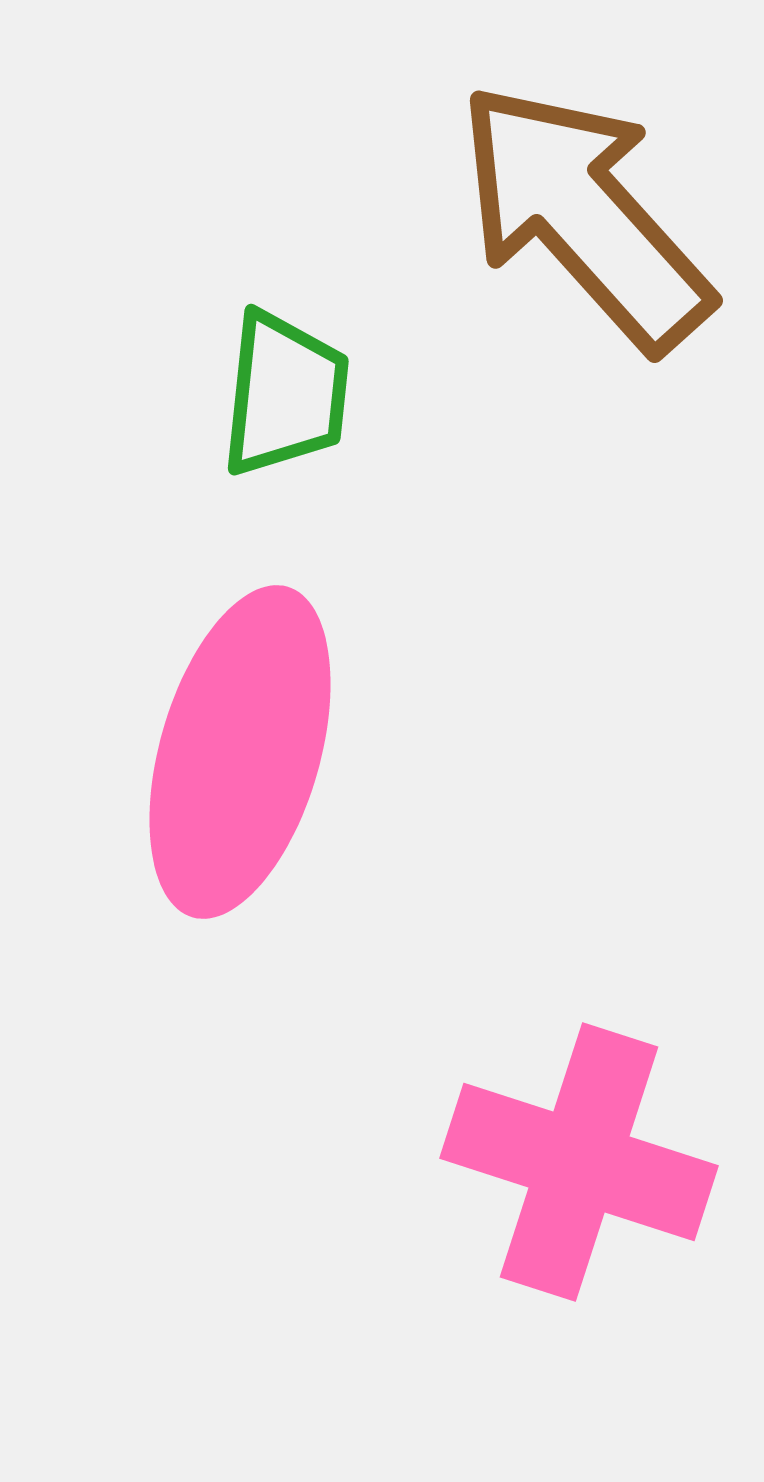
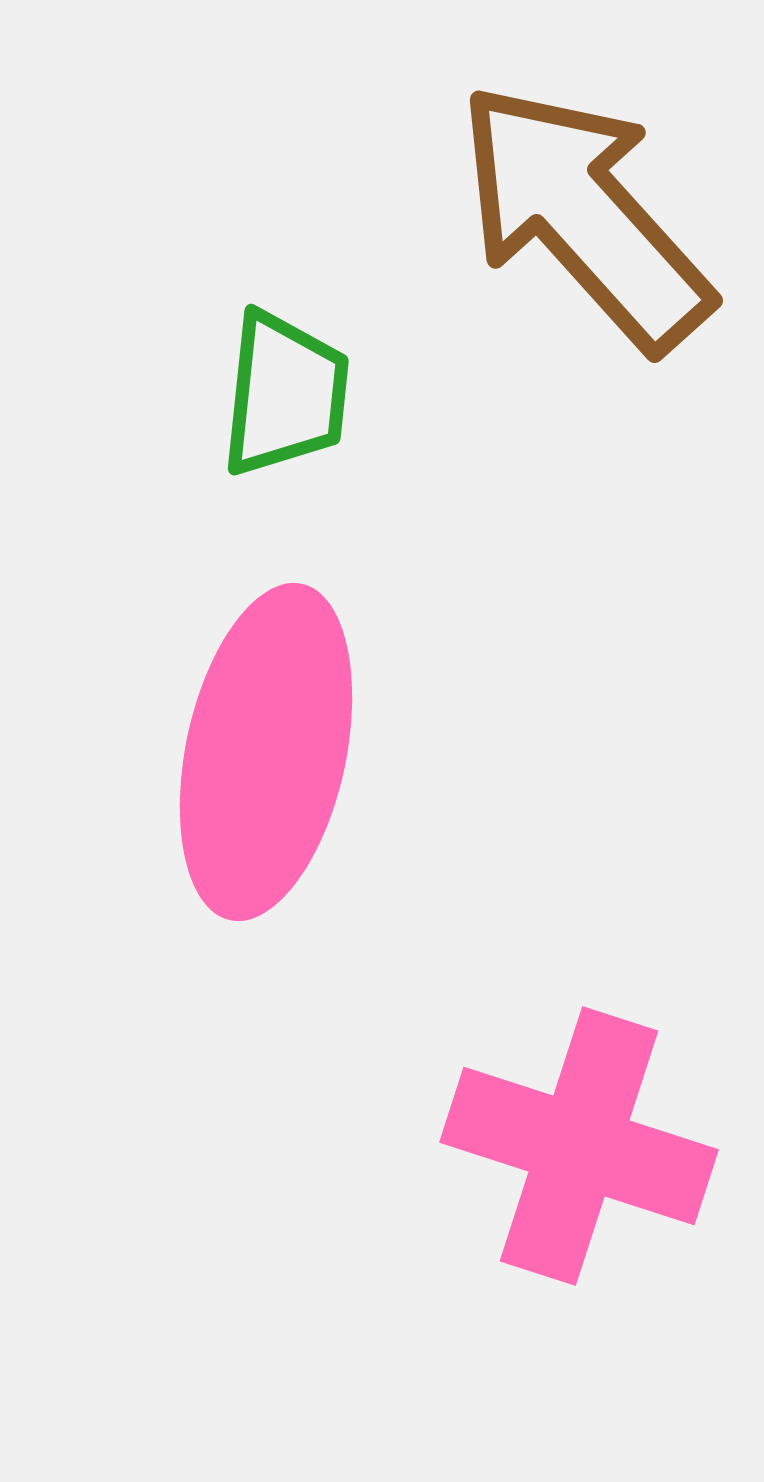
pink ellipse: moved 26 px right; rotated 4 degrees counterclockwise
pink cross: moved 16 px up
